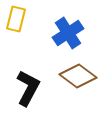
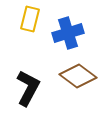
yellow rectangle: moved 14 px right
blue cross: rotated 16 degrees clockwise
